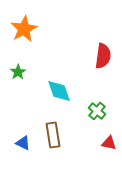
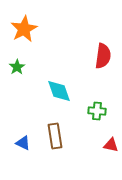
green star: moved 1 px left, 5 px up
green cross: rotated 36 degrees counterclockwise
brown rectangle: moved 2 px right, 1 px down
red triangle: moved 2 px right, 2 px down
